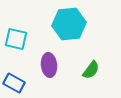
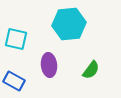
blue rectangle: moved 2 px up
